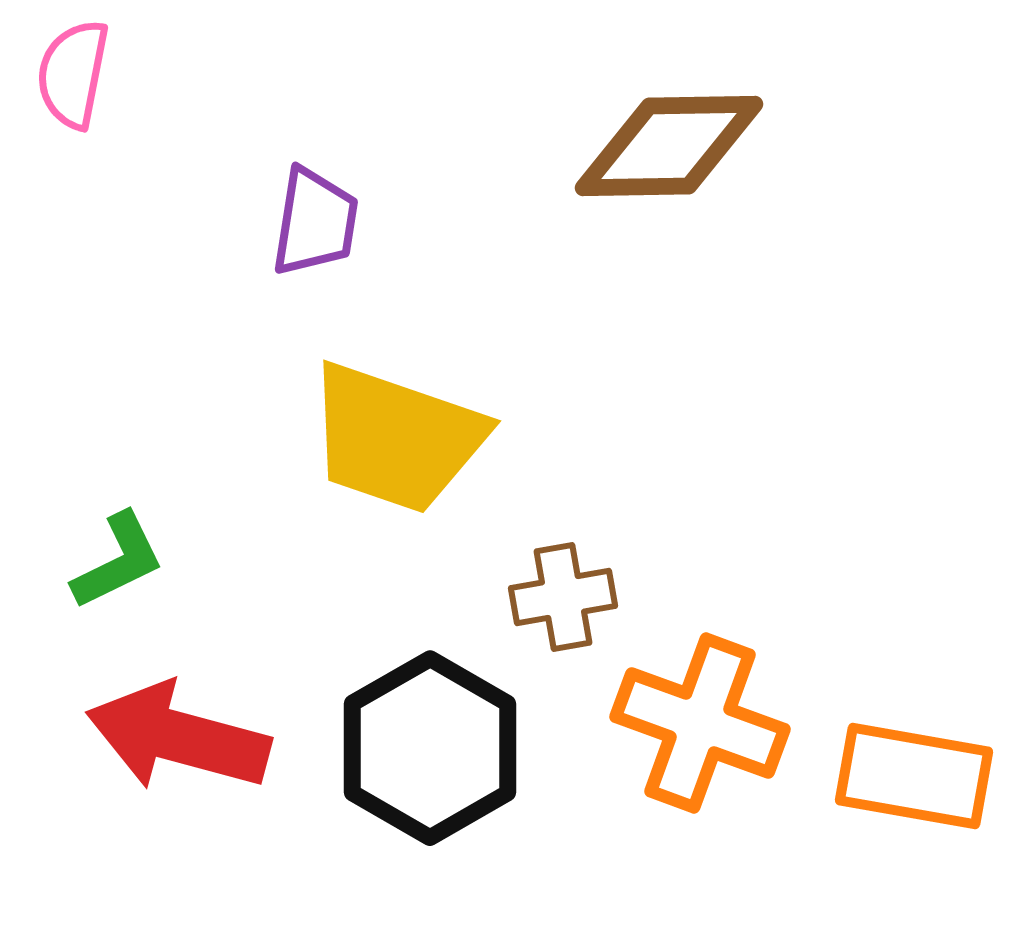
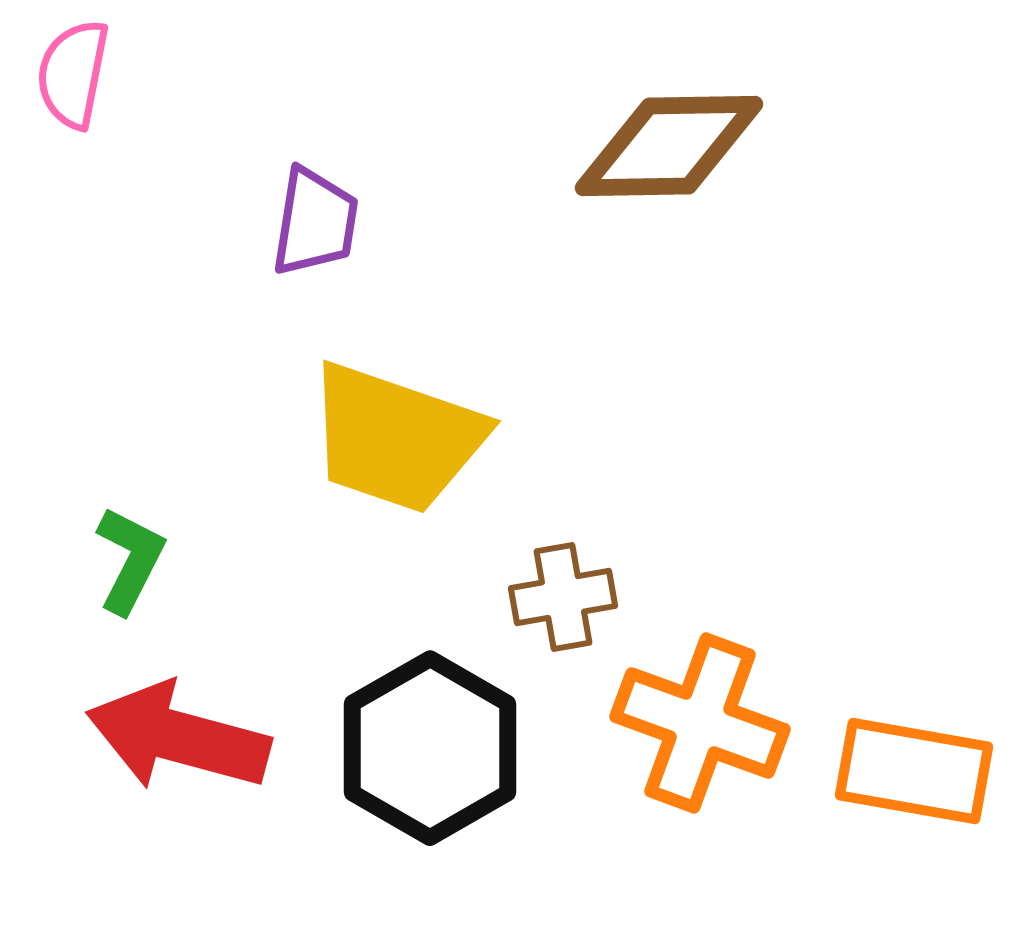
green L-shape: moved 12 px right, 1 px up; rotated 37 degrees counterclockwise
orange rectangle: moved 5 px up
